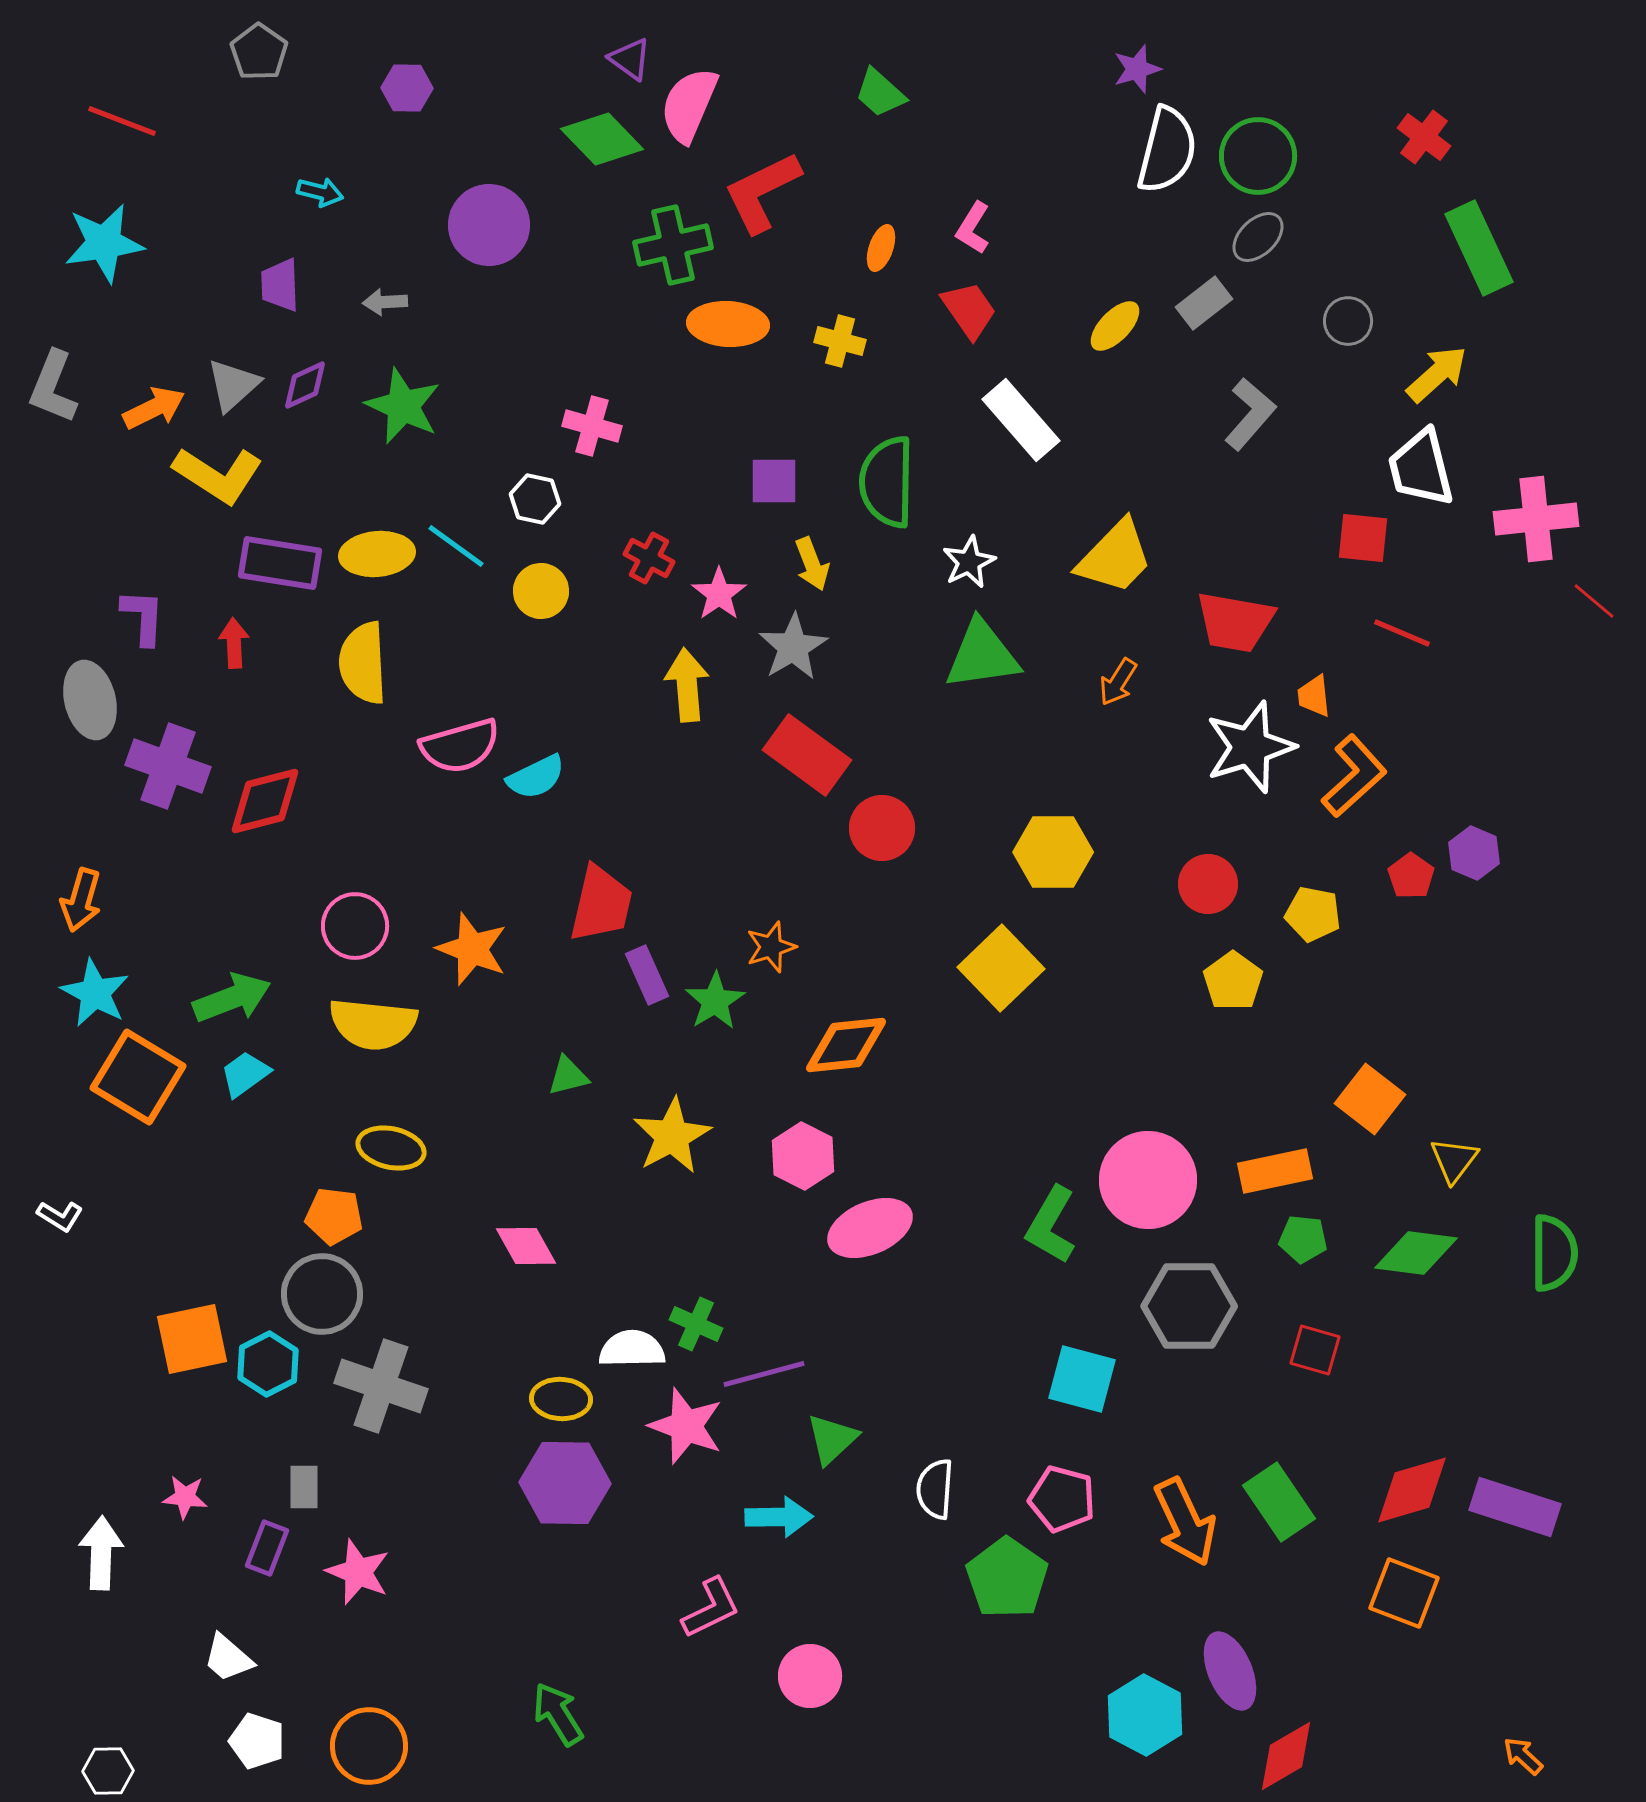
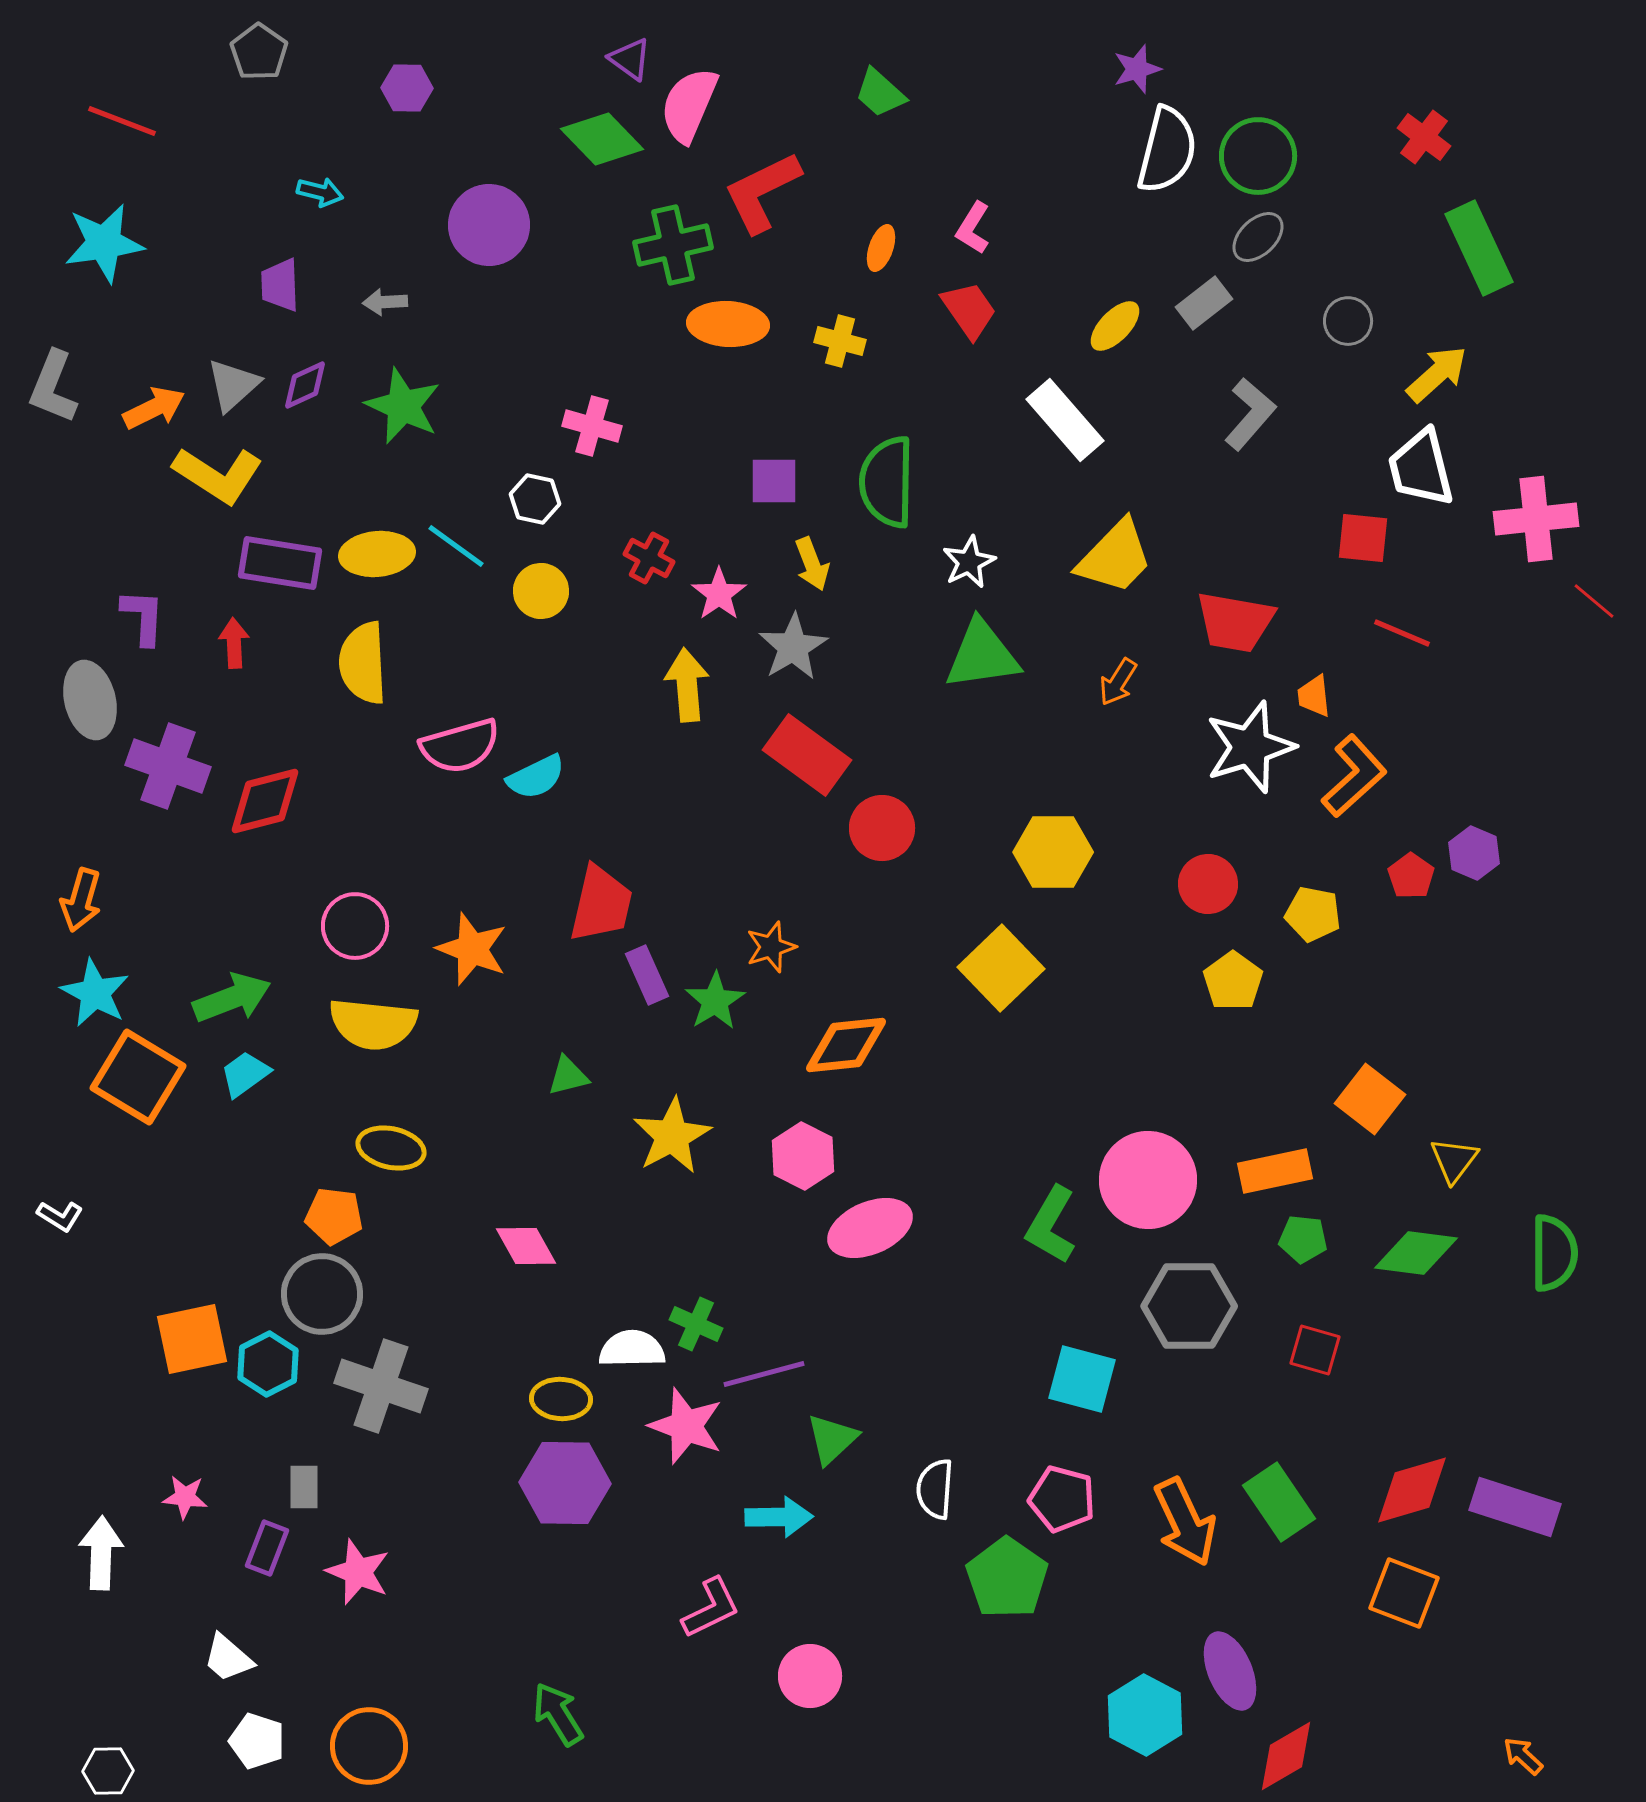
white rectangle at (1021, 420): moved 44 px right
